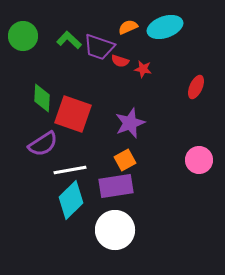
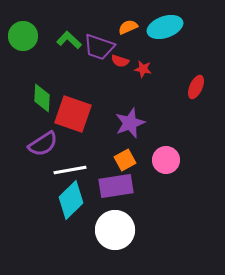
pink circle: moved 33 px left
